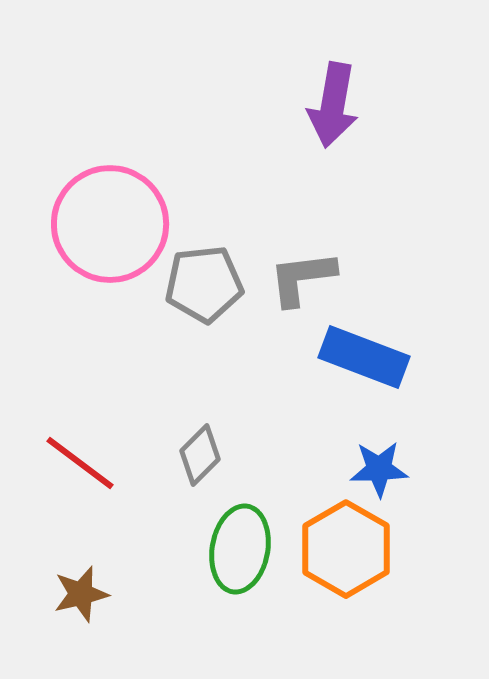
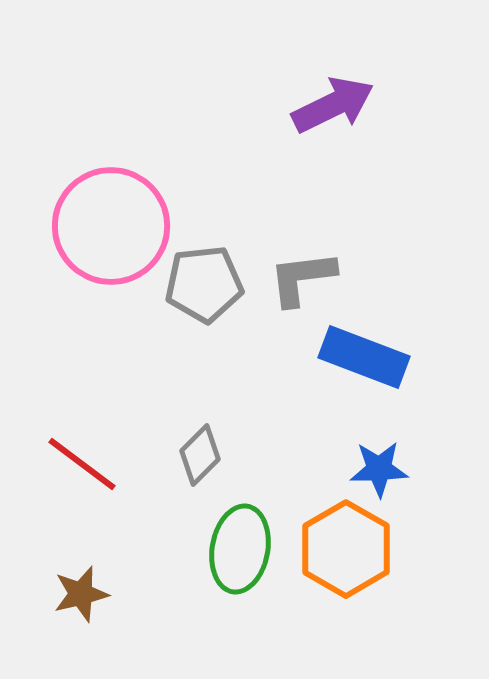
purple arrow: rotated 126 degrees counterclockwise
pink circle: moved 1 px right, 2 px down
red line: moved 2 px right, 1 px down
